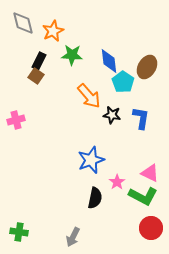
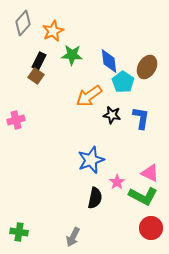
gray diamond: rotated 55 degrees clockwise
orange arrow: rotated 96 degrees clockwise
